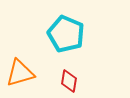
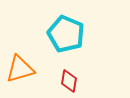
orange triangle: moved 4 px up
